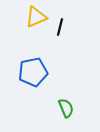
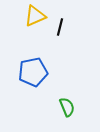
yellow triangle: moved 1 px left, 1 px up
green semicircle: moved 1 px right, 1 px up
